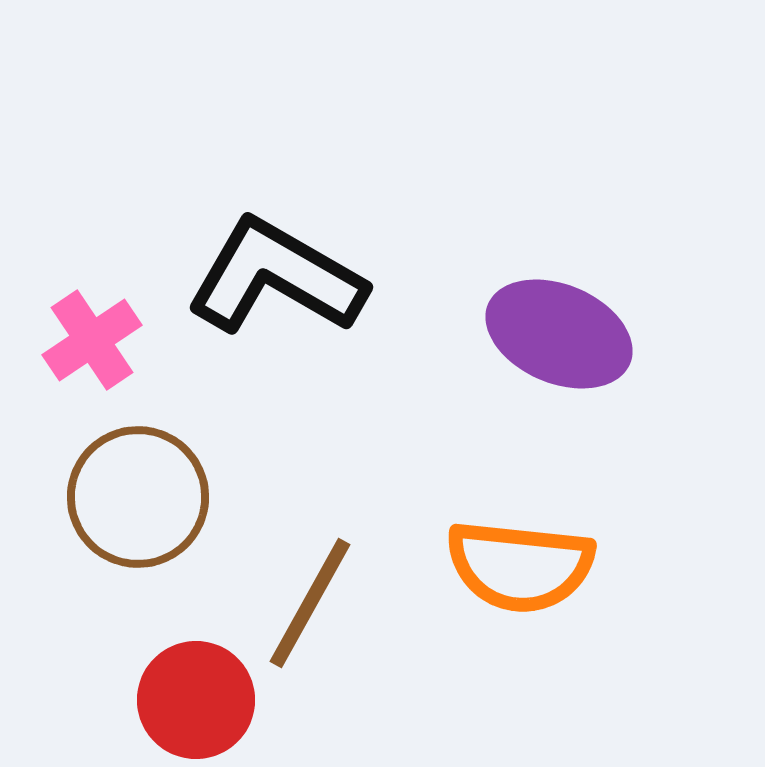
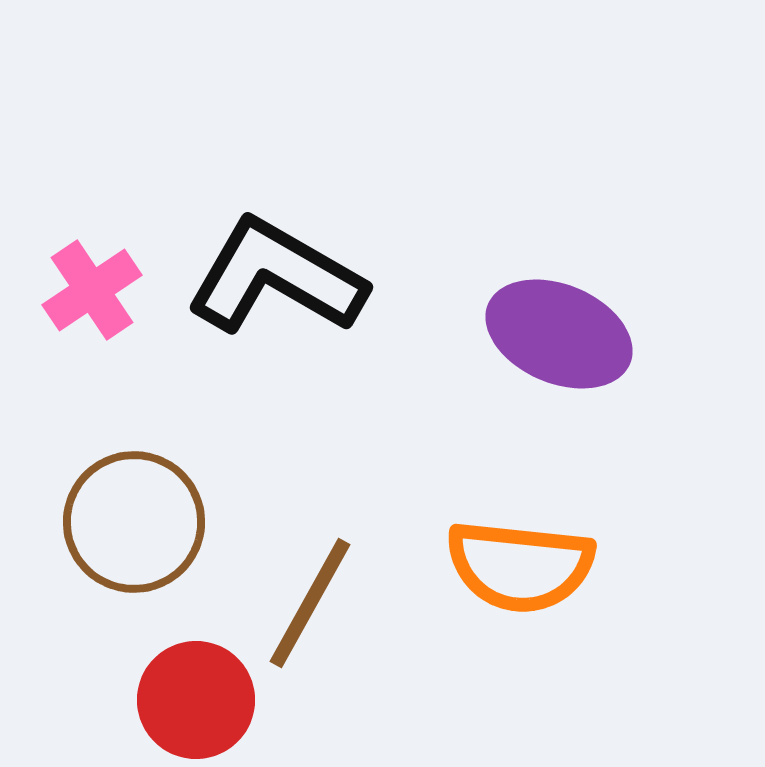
pink cross: moved 50 px up
brown circle: moved 4 px left, 25 px down
